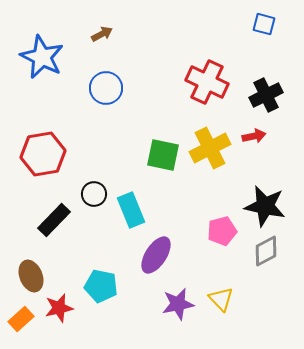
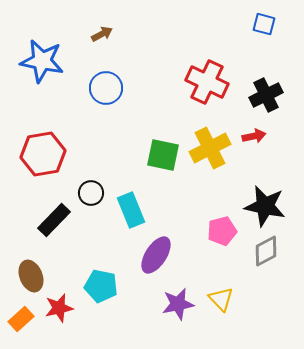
blue star: moved 4 px down; rotated 15 degrees counterclockwise
black circle: moved 3 px left, 1 px up
